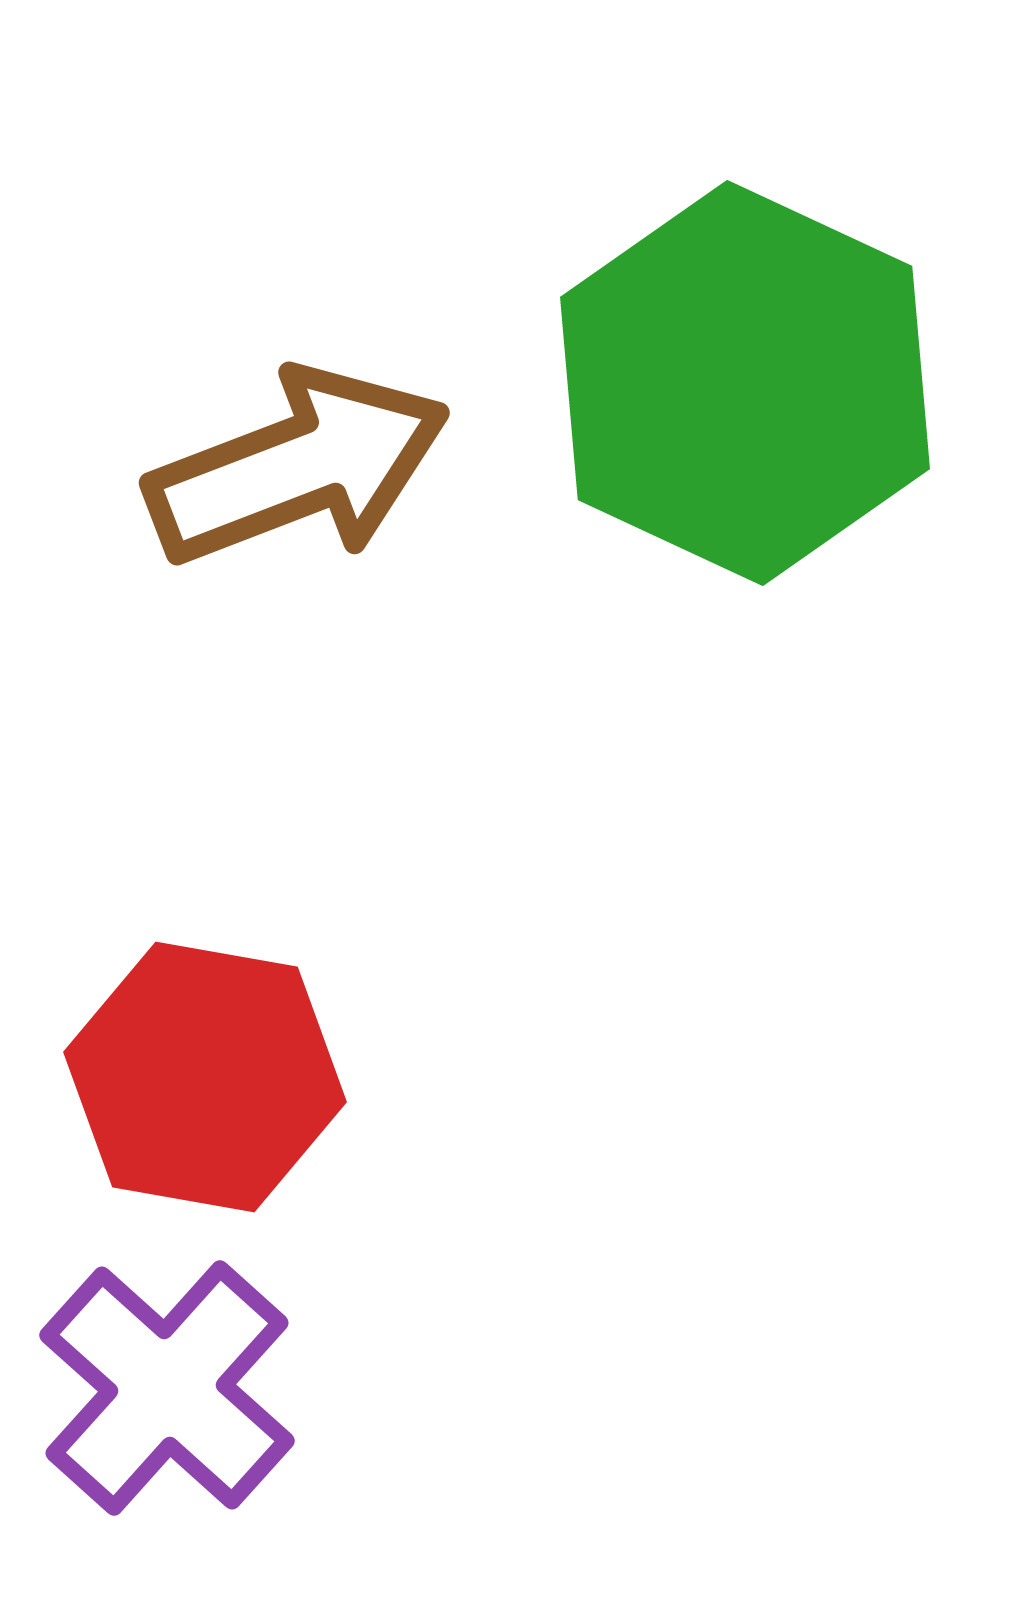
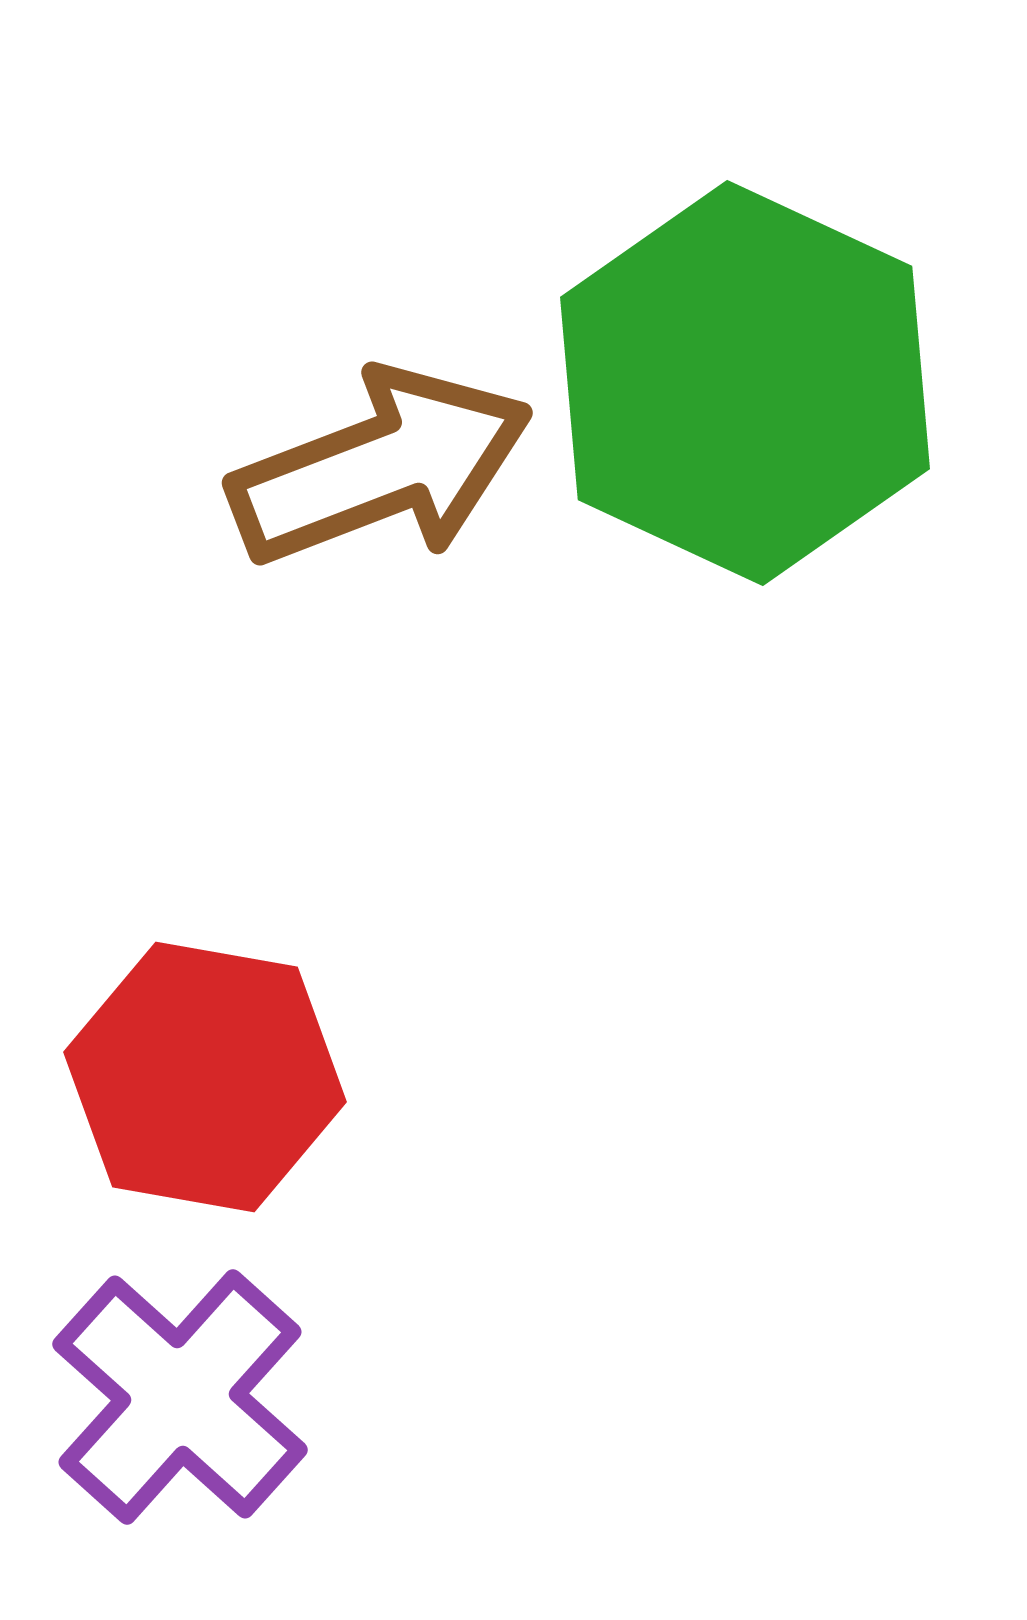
brown arrow: moved 83 px right
purple cross: moved 13 px right, 9 px down
